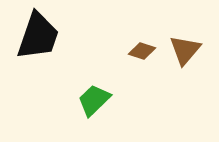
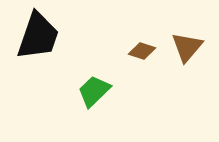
brown triangle: moved 2 px right, 3 px up
green trapezoid: moved 9 px up
